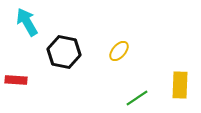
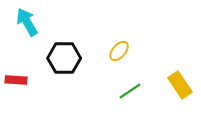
black hexagon: moved 6 px down; rotated 12 degrees counterclockwise
yellow rectangle: rotated 36 degrees counterclockwise
green line: moved 7 px left, 7 px up
